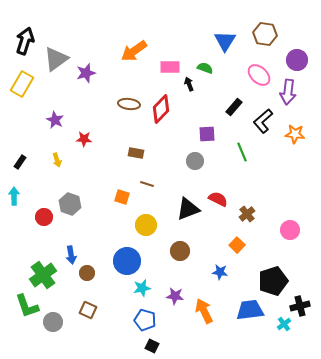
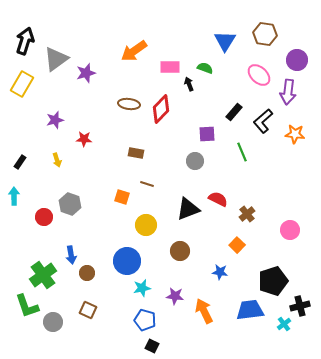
black rectangle at (234, 107): moved 5 px down
purple star at (55, 120): rotated 30 degrees clockwise
